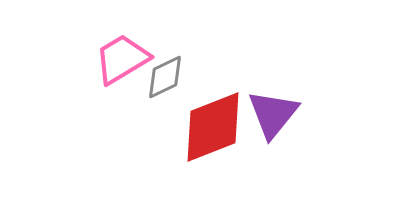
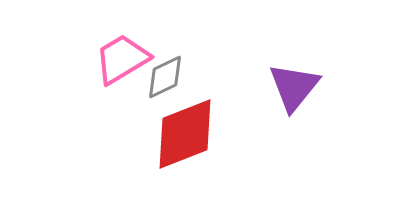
purple triangle: moved 21 px right, 27 px up
red diamond: moved 28 px left, 7 px down
